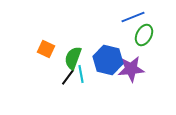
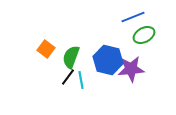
green ellipse: rotated 35 degrees clockwise
orange square: rotated 12 degrees clockwise
green semicircle: moved 2 px left, 1 px up
cyan line: moved 6 px down
